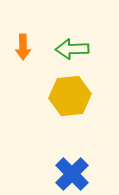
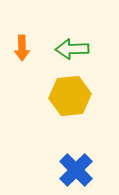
orange arrow: moved 1 px left, 1 px down
blue cross: moved 4 px right, 4 px up
